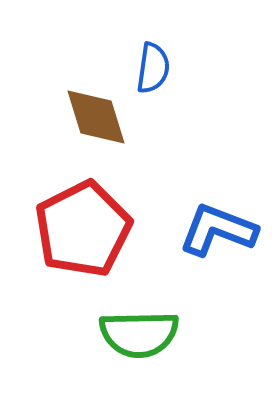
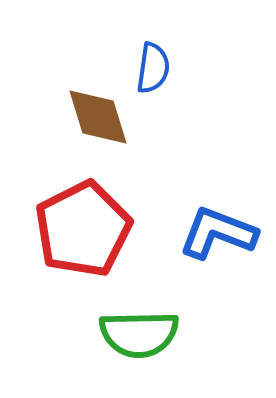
brown diamond: moved 2 px right
blue L-shape: moved 3 px down
